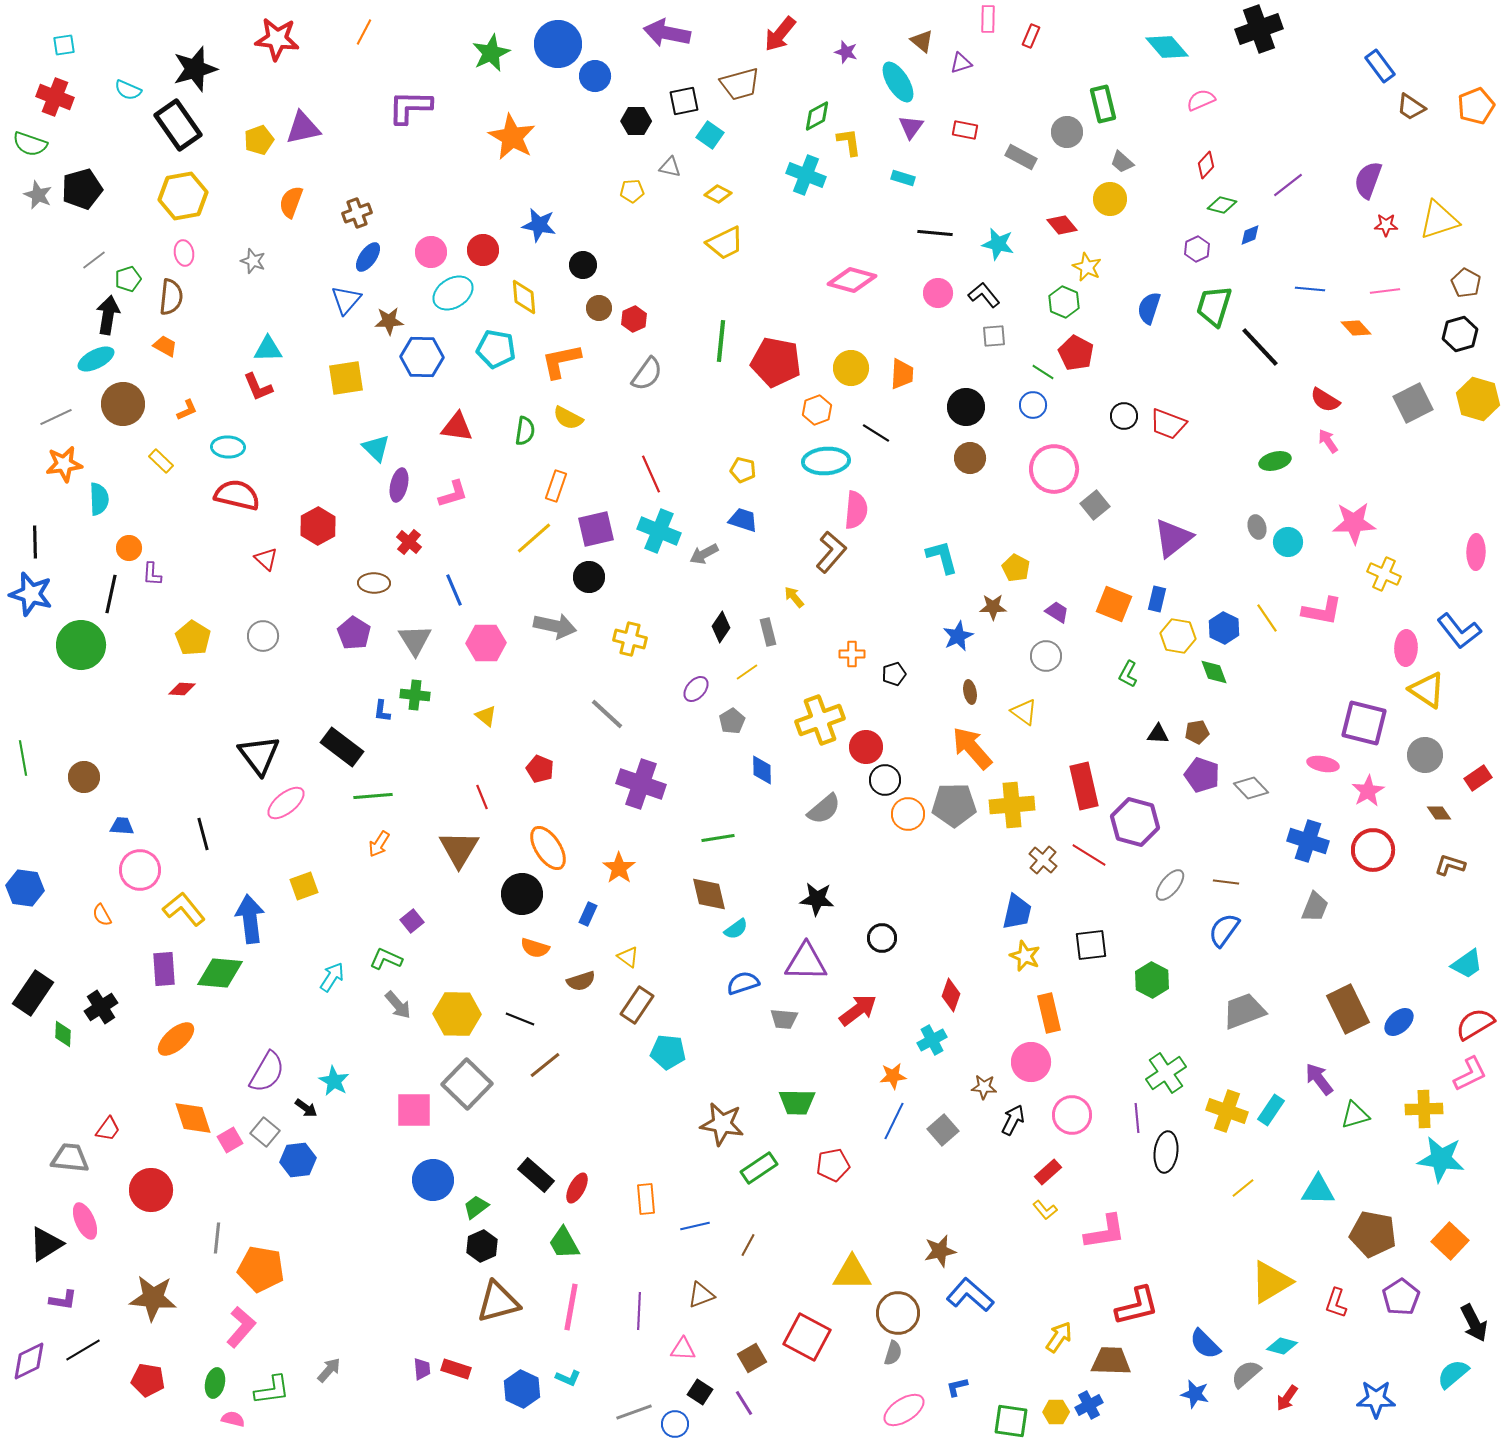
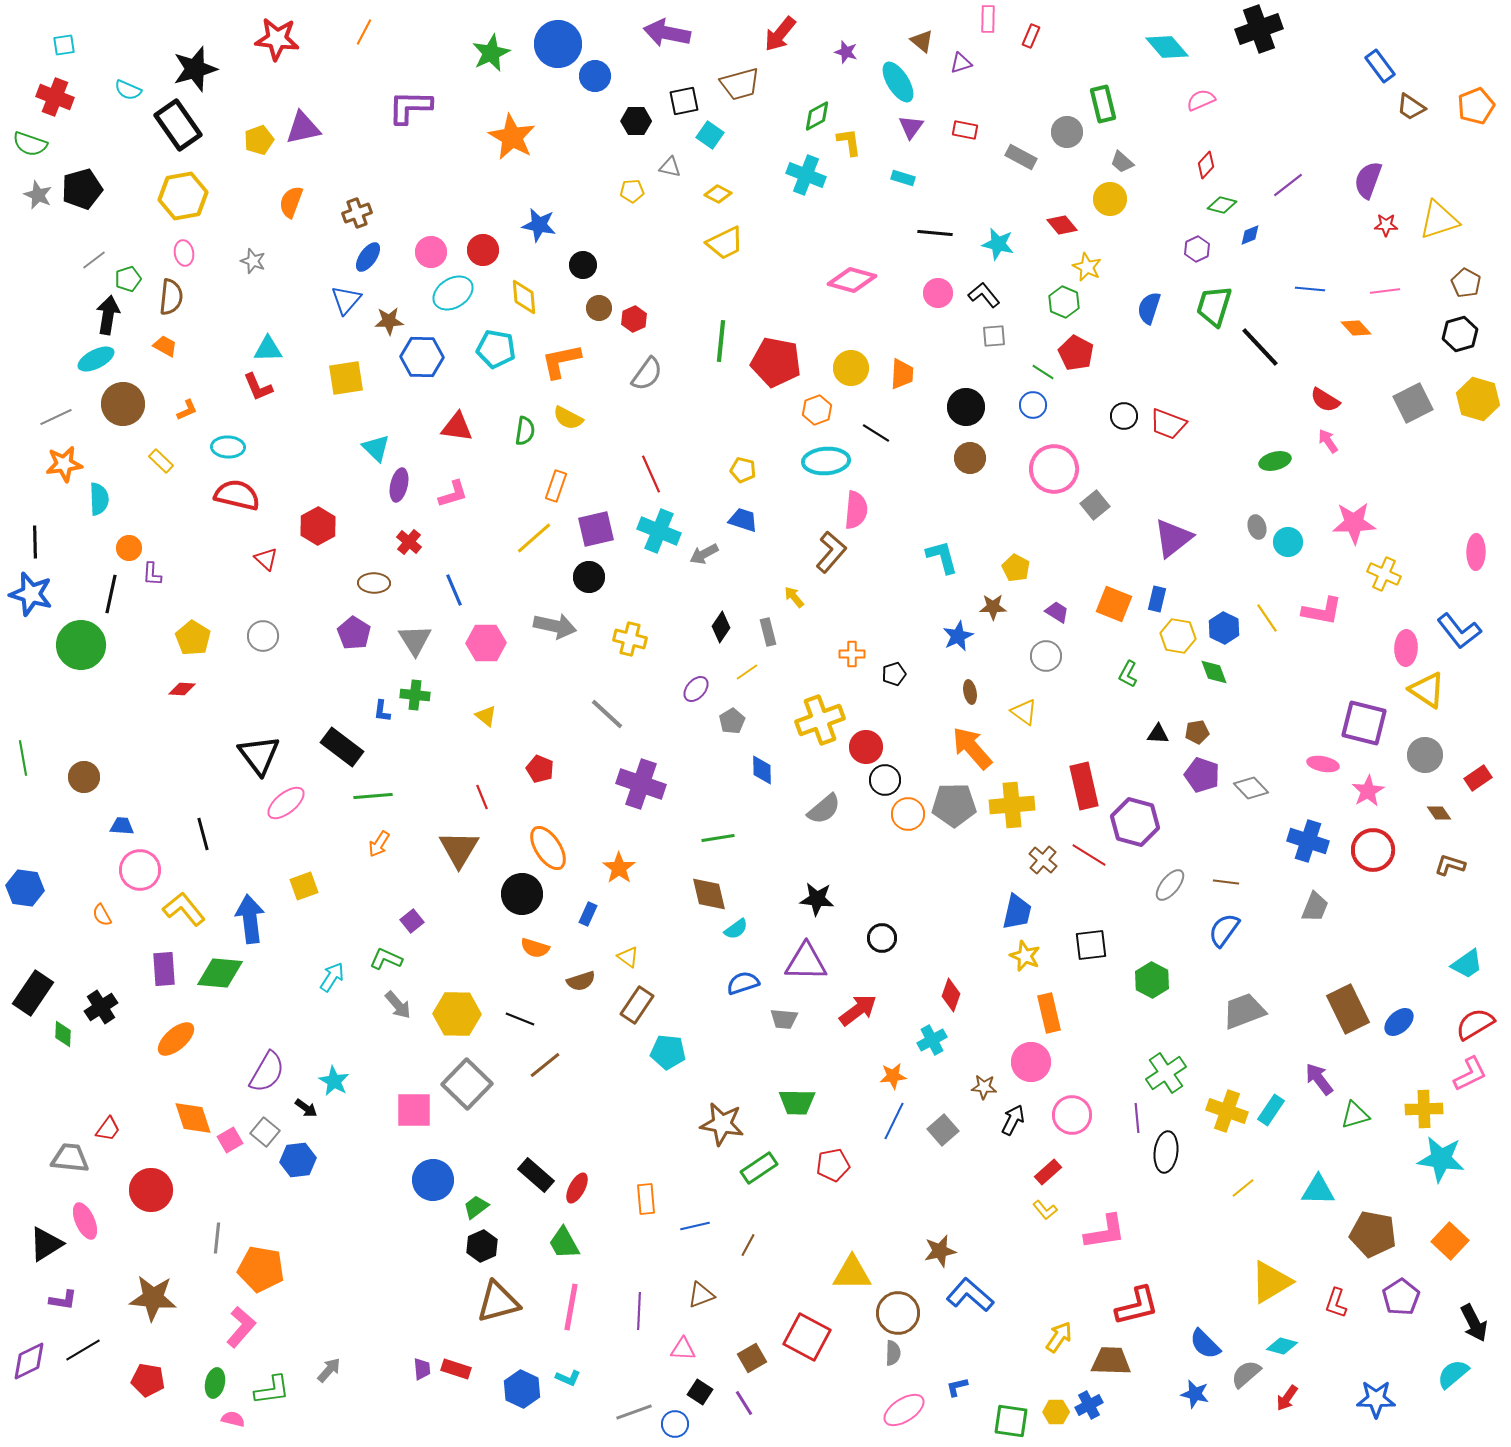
gray semicircle at (893, 1353): rotated 15 degrees counterclockwise
